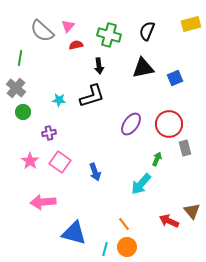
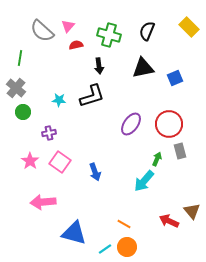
yellow rectangle: moved 2 px left, 3 px down; rotated 60 degrees clockwise
gray rectangle: moved 5 px left, 3 px down
cyan arrow: moved 3 px right, 3 px up
orange line: rotated 24 degrees counterclockwise
cyan line: rotated 40 degrees clockwise
